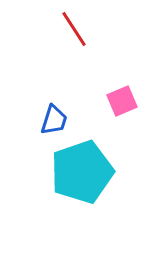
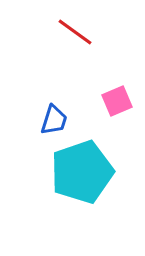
red line: moved 1 px right, 3 px down; rotated 21 degrees counterclockwise
pink square: moved 5 px left
